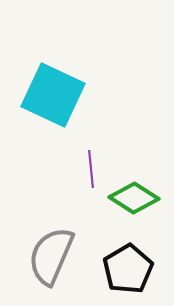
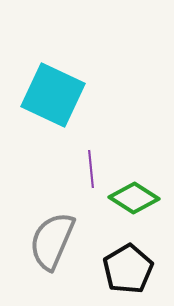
gray semicircle: moved 1 px right, 15 px up
